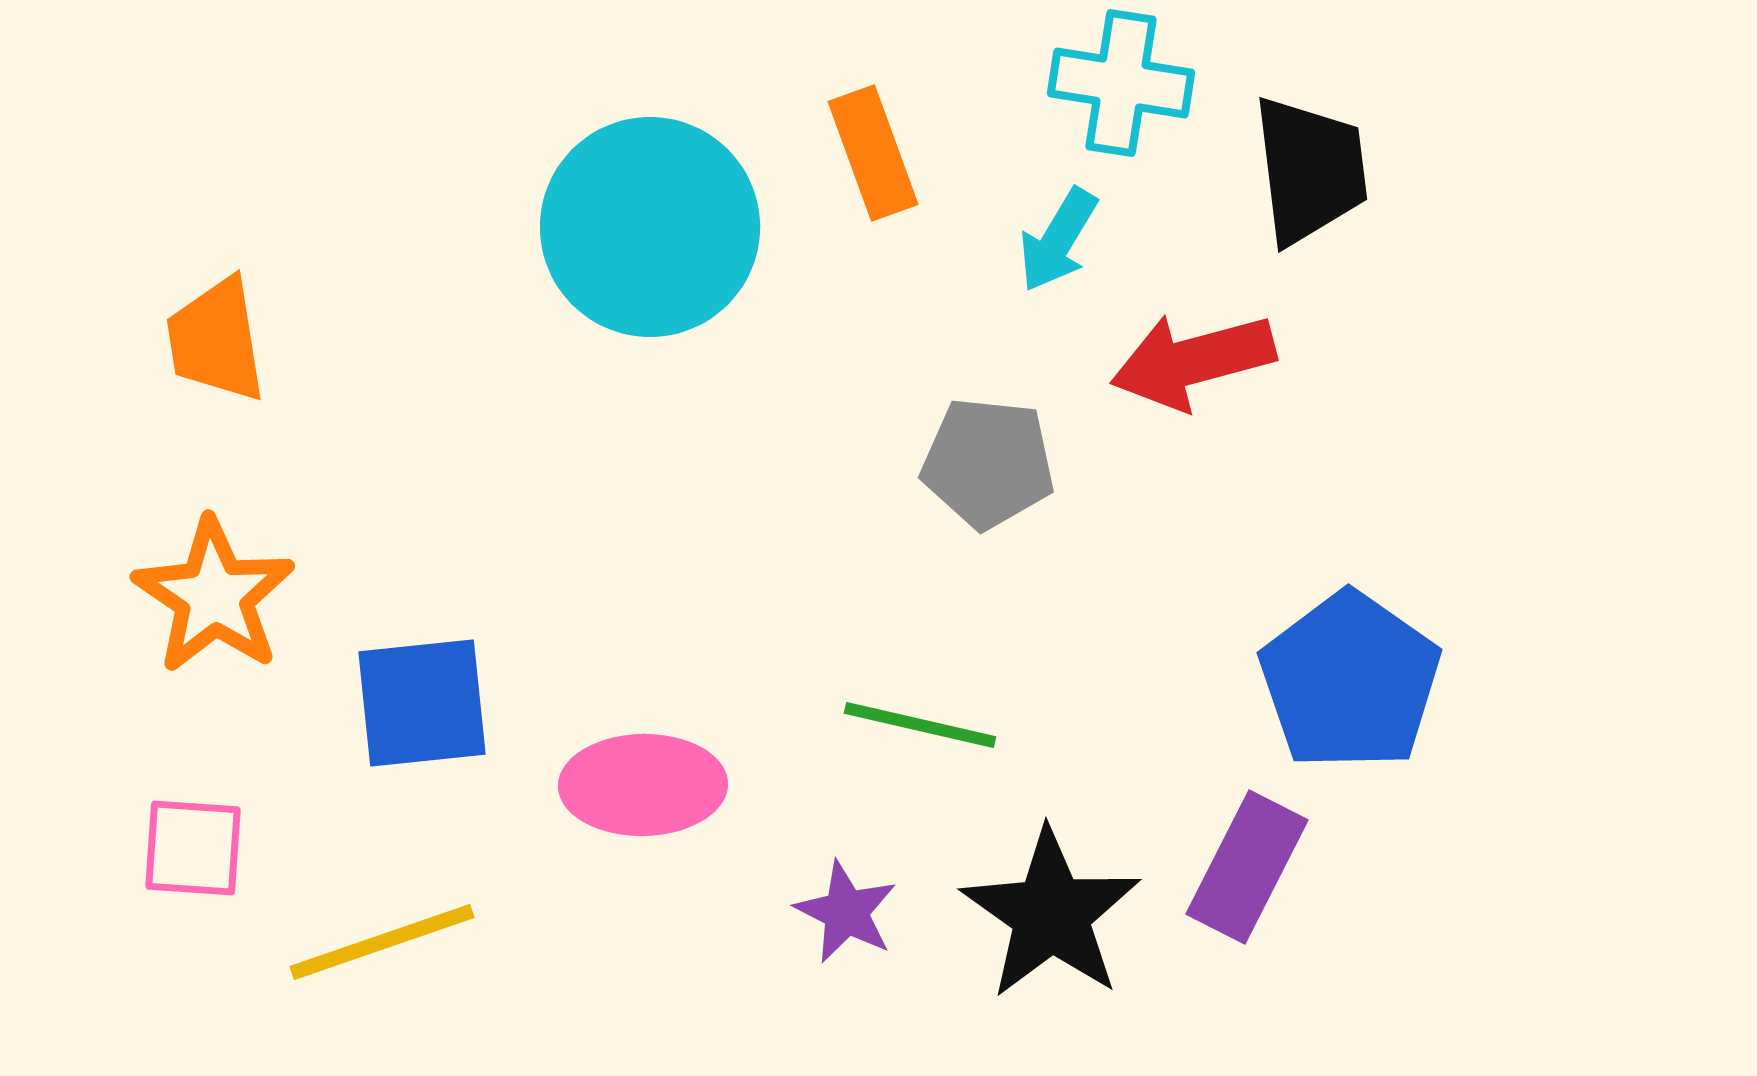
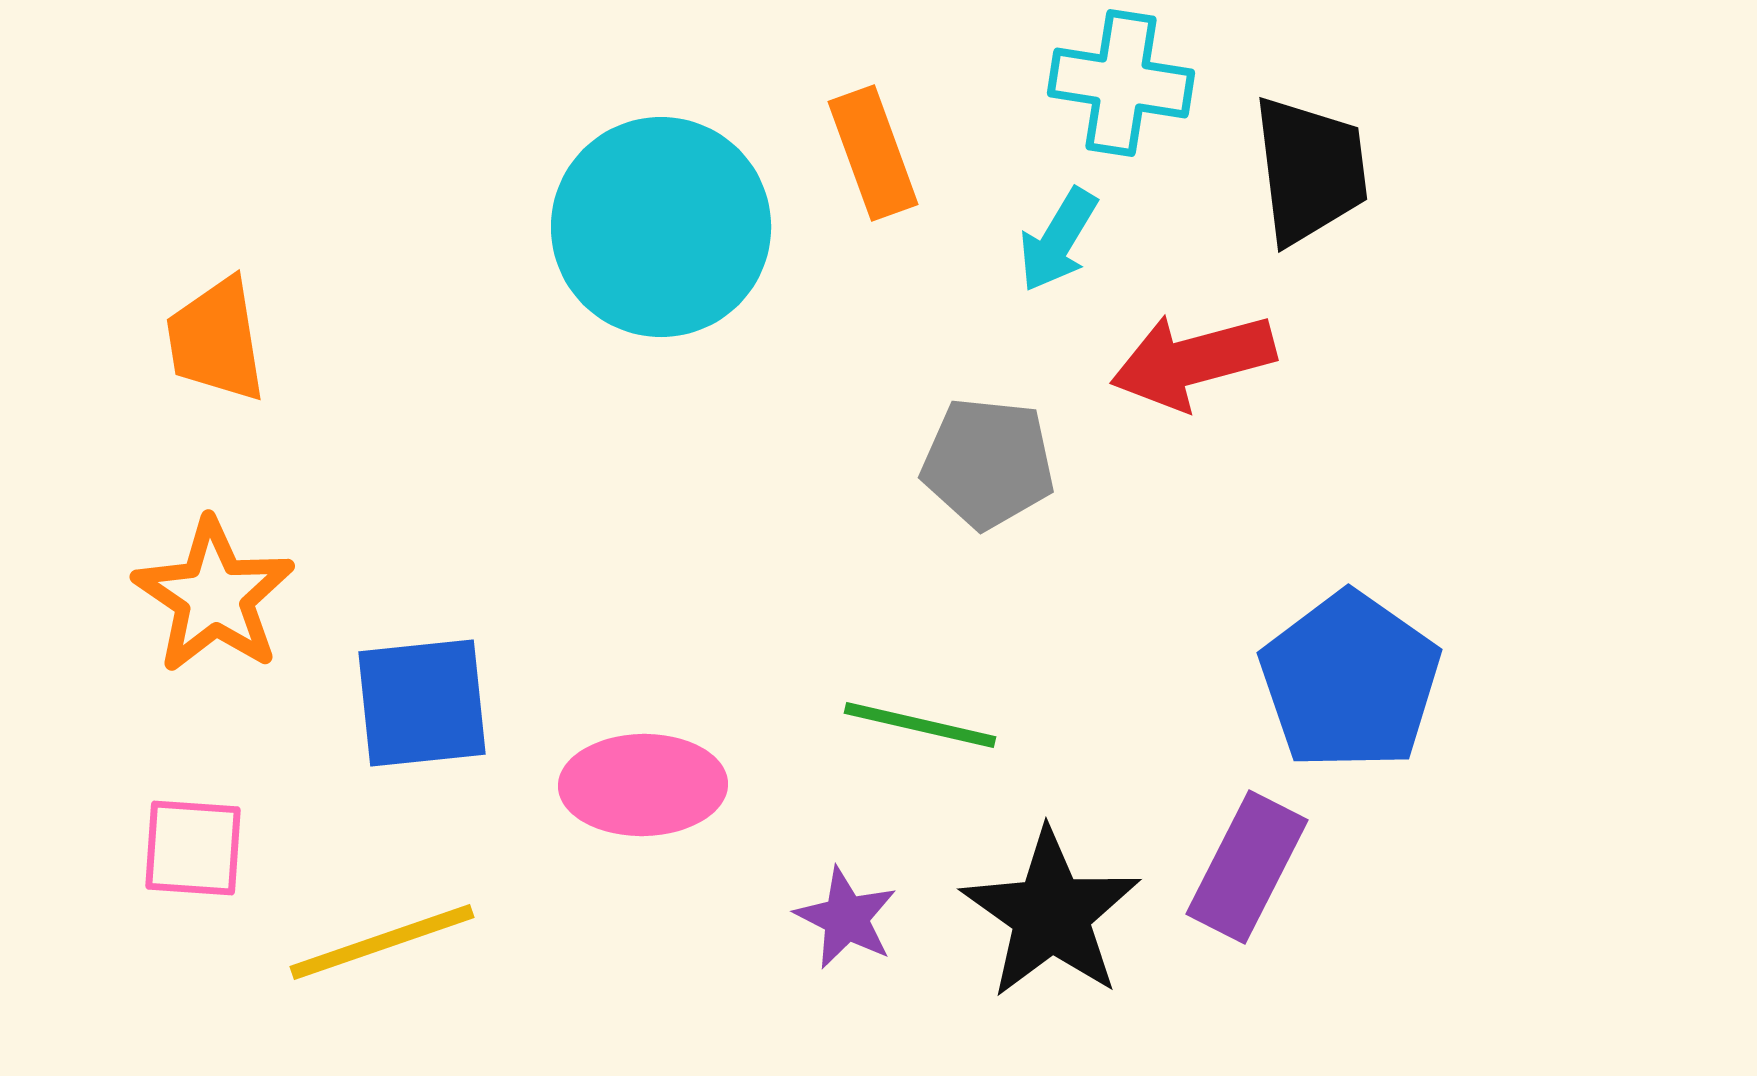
cyan circle: moved 11 px right
purple star: moved 6 px down
